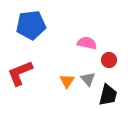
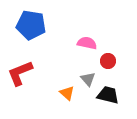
blue pentagon: rotated 16 degrees clockwise
red circle: moved 1 px left, 1 px down
orange triangle: moved 12 px down; rotated 21 degrees counterclockwise
black trapezoid: rotated 90 degrees counterclockwise
